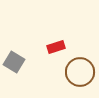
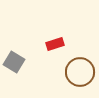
red rectangle: moved 1 px left, 3 px up
